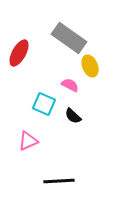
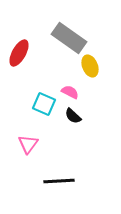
pink semicircle: moved 7 px down
pink triangle: moved 3 px down; rotated 30 degrees counterclockwise
